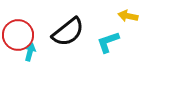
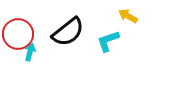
yellow arrow: rotated 18 degrees clockwise
red circle: moved 1 px up
cyan L-shape: moved 1 px up
